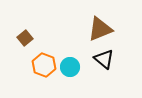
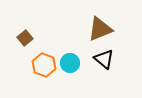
cyan circle: moved 4 px up
